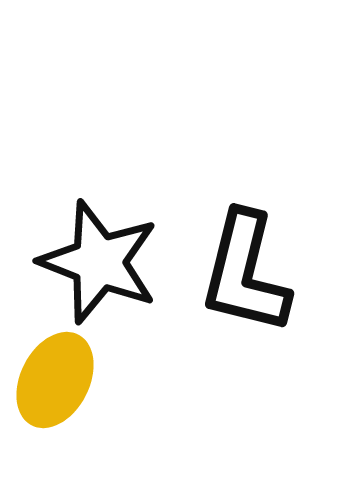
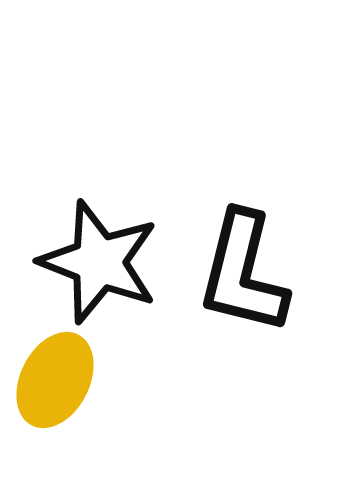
black L-shape: moved 2 px left
